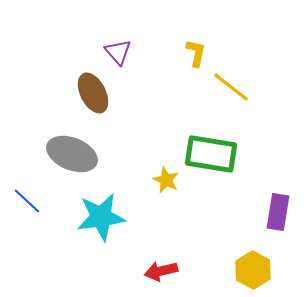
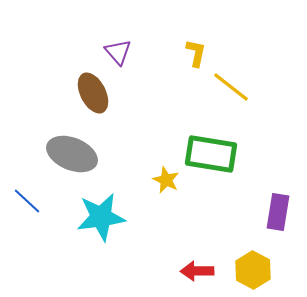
red arrow: moved 36 px right; rotated 12 degrees clockwise
